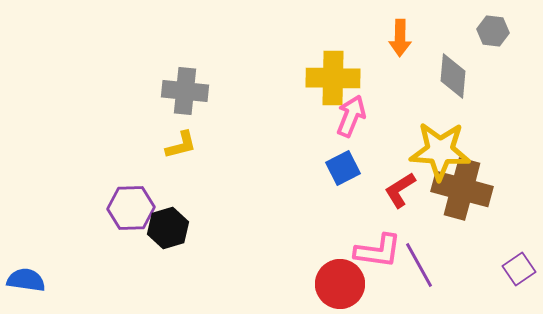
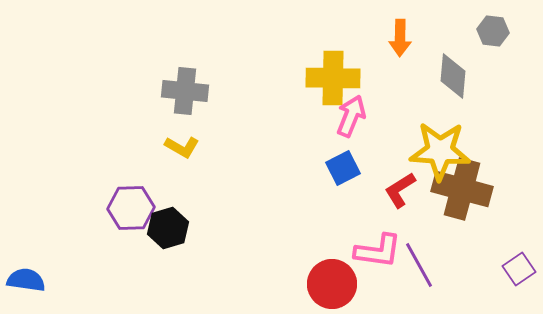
yellow L-shape: moved 1 px right, 2 px down; rotated 44 degrees clockwise
red circle: moved 8 px left
